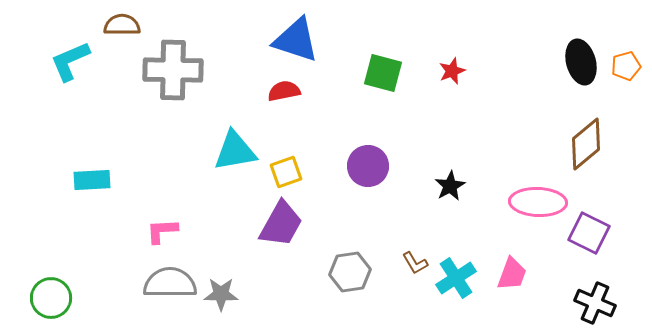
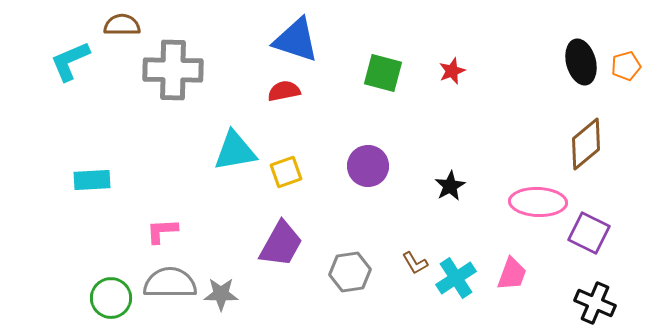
purple trapezoid: moved 20 px down
green circle: moved 60 px right
